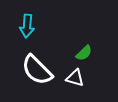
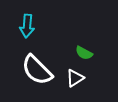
green semicircle: rotated 72 degrees clockwise
white triangle: rotated 48 degrees counterclockwise
